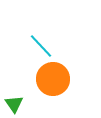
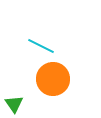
cyan line: rotated 20 degrees counterclockwise
